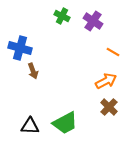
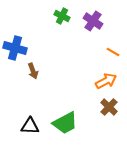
blue cross: moved 5 px left
